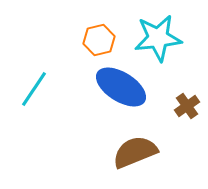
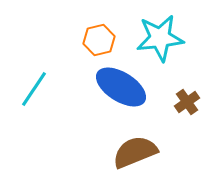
cyan star: moved 2 px right
brown cross: moved 4 px up
